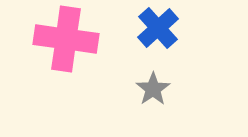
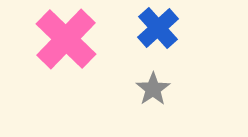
pink cross: rotated 36 degrees clockwise
